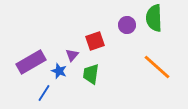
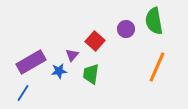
green semicircle: moved 3 px down; rotated 8 degrees counterclockwise
purple circle: moved 1 px left, 4 px down
red square: rotated 30 degrees counterclockwise
orange line: rotated 72 degrees clockwise
blue star: rotated 28 degrees counterclockwise
blue line: moved 21 px left
